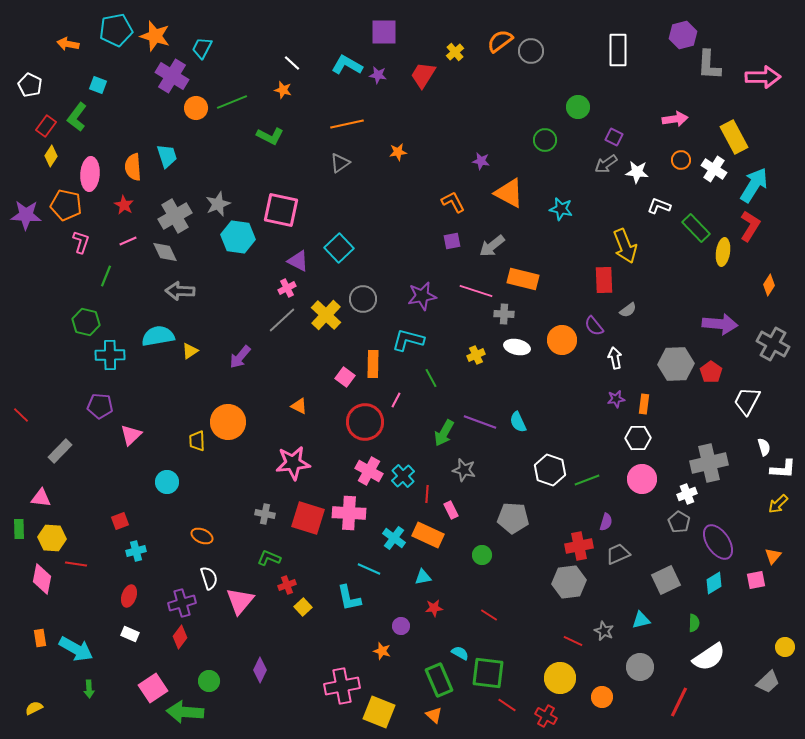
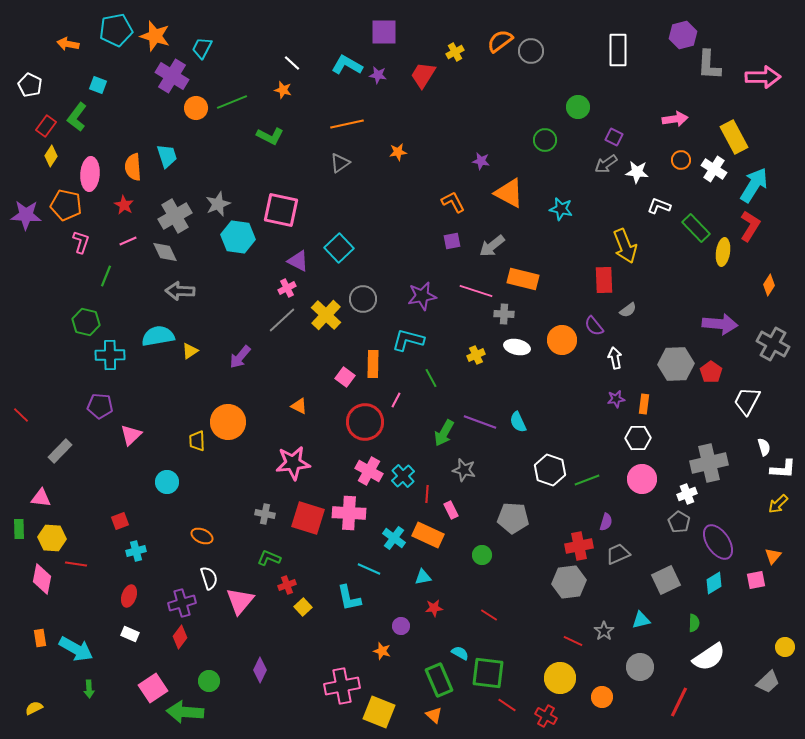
yellow cross at (455, 52): rotated 12 degrees clockwise
gray star at (604, 631): rotated 12 degrees clockwise
